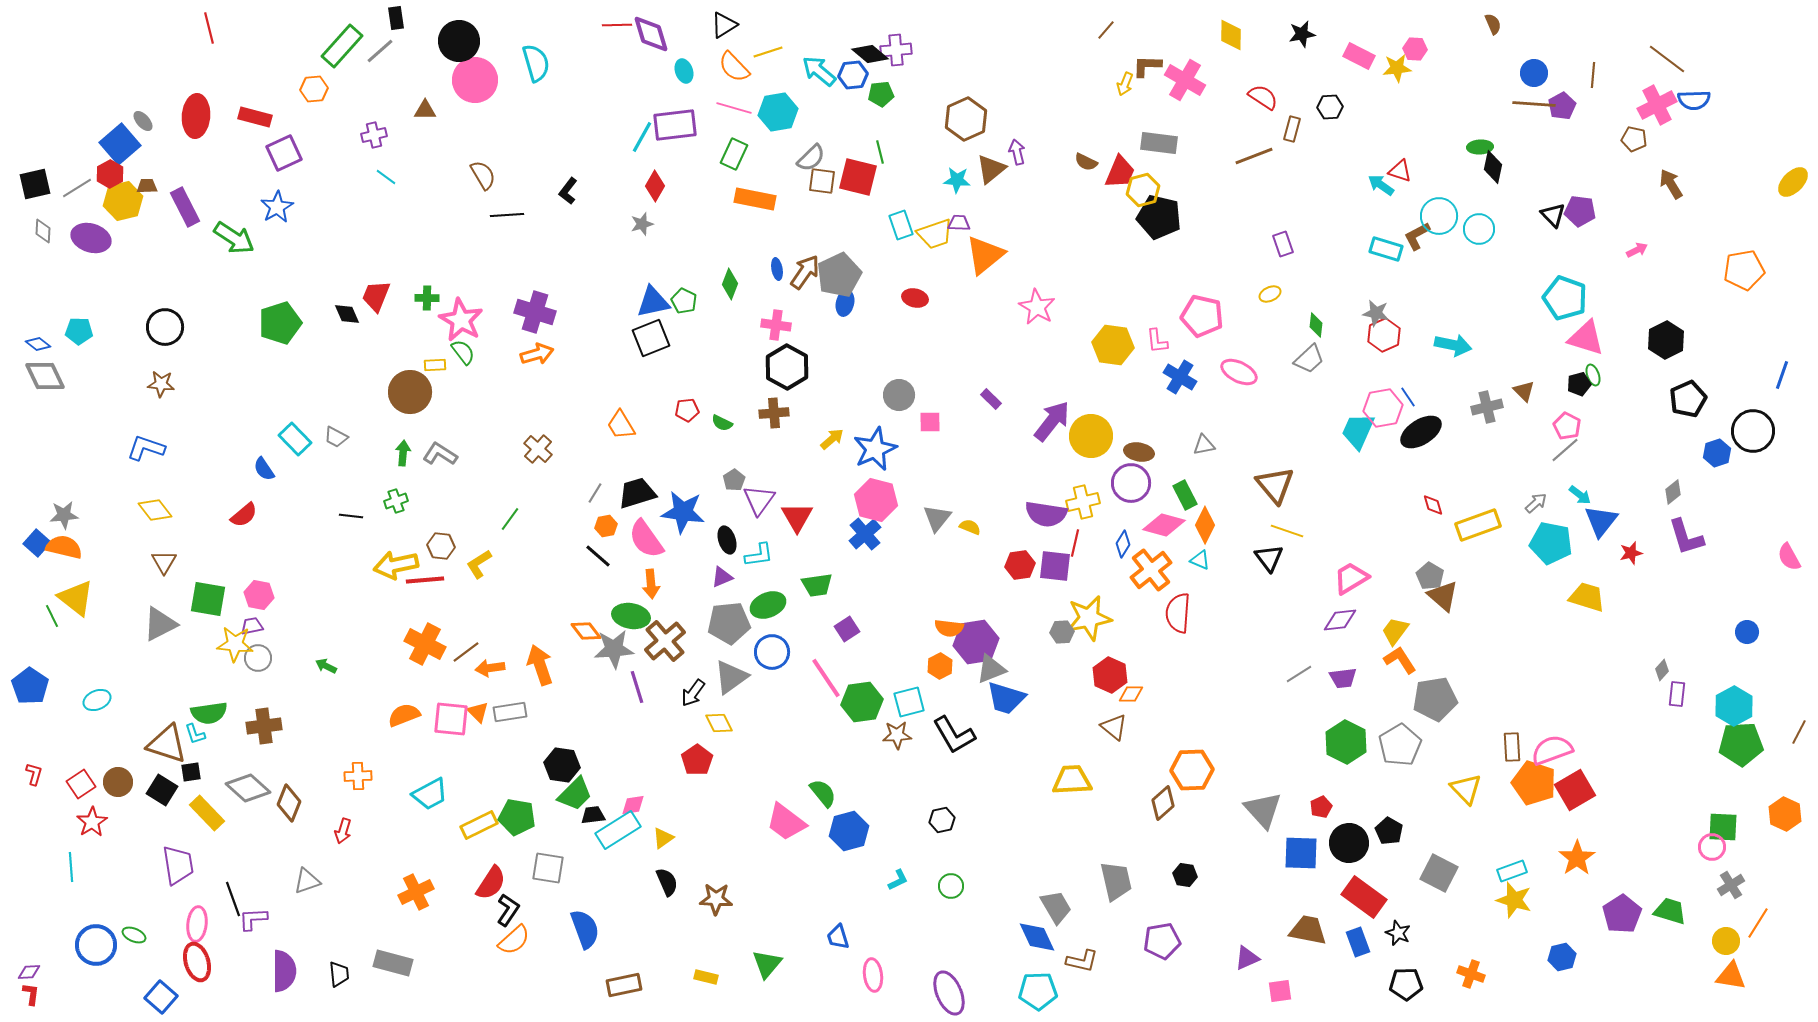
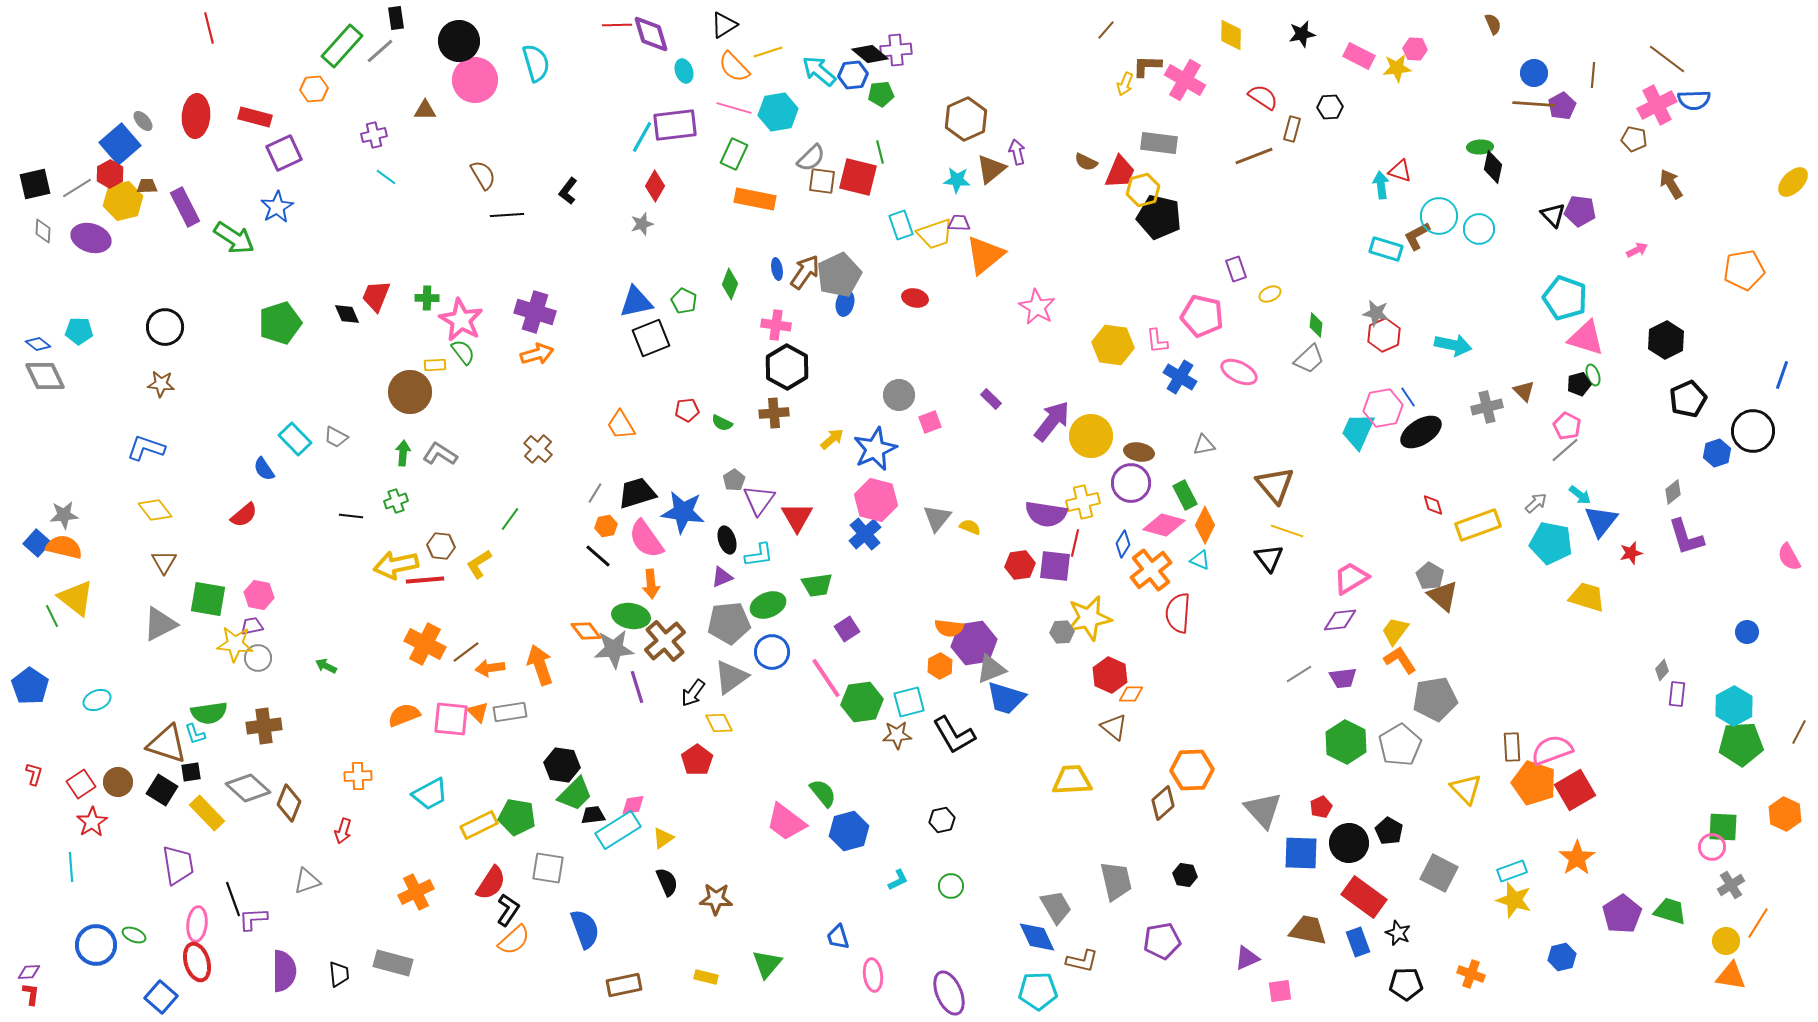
cyan arrow at (1381, 185): rotated 48 degrees clockwise
purple rectangle at (1283, 244): moved 47 px left, 25 px down
blue triangle at (653, 302): moved 17 px left
pink square at (930, 422): rotated 20 degrees counterclockwise
purple hexagon at (976, 642): moved 2 px left, 1 px down
